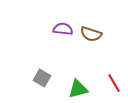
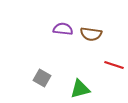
brown semicircle: rotated 10 degrees counterclockwise
red line: moved 18 px up; rotated 42 degrees counterclockwise
green triangle: moved 2 px right
